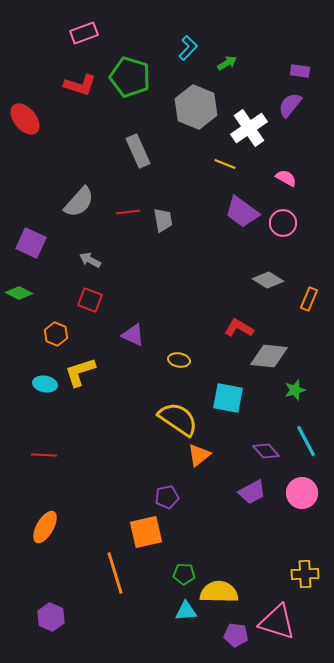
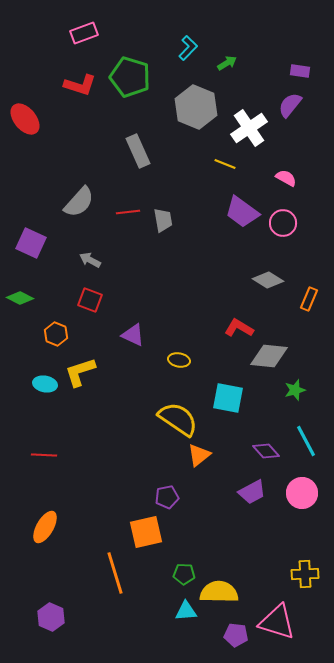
green diamond at (19, 293): moved 1 px right, 5 px down
